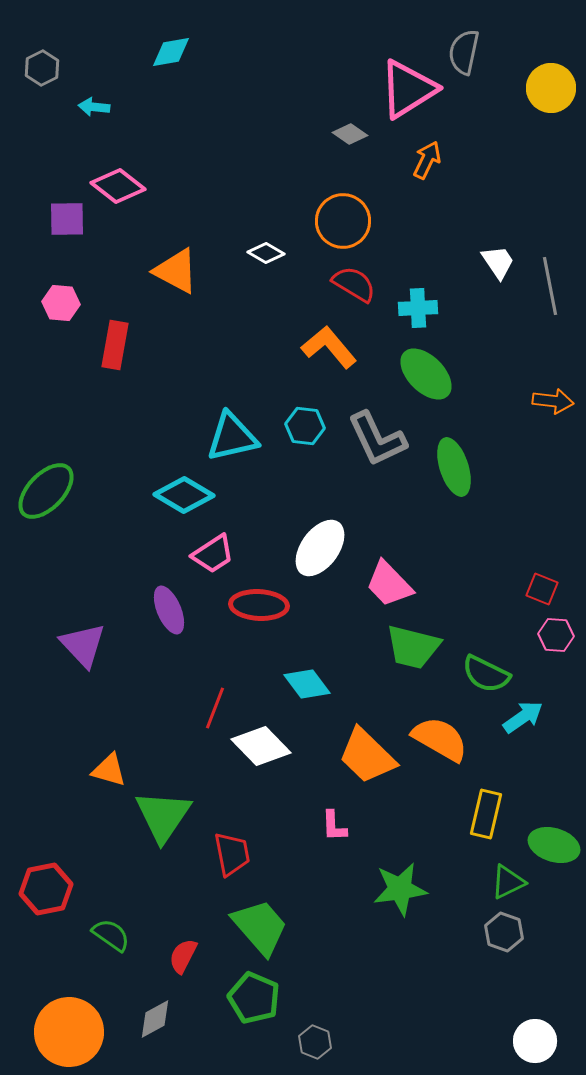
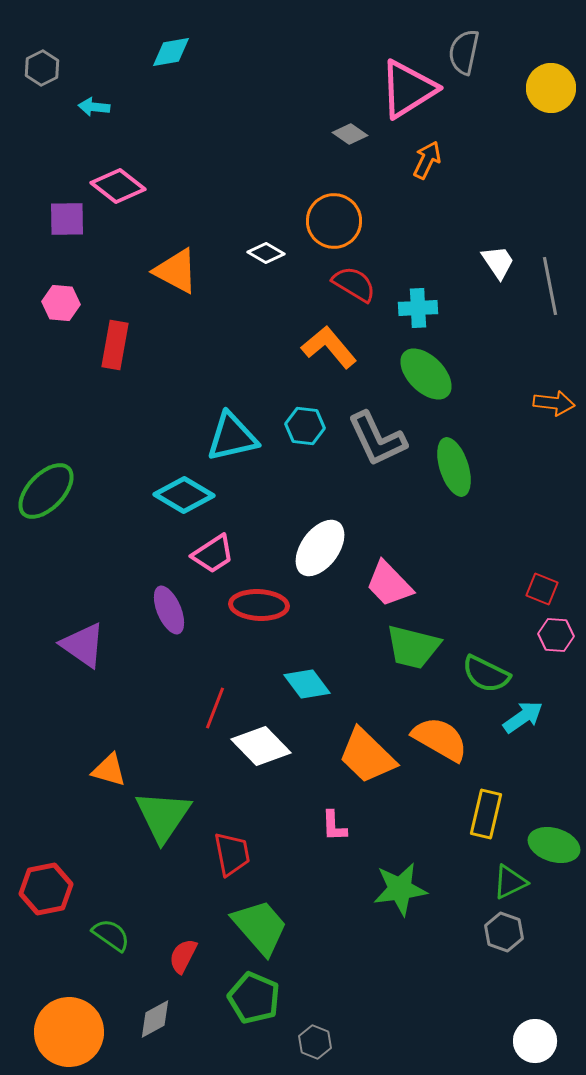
orange circle at (343, 221): moved 9 px left
orange arrow at (553, 401): moved 1 px right, 2 px down
purple triangle at (83, 645): rotated 12 degrees counterclockwise
green triangle at (508, 882): moved 2 px right
